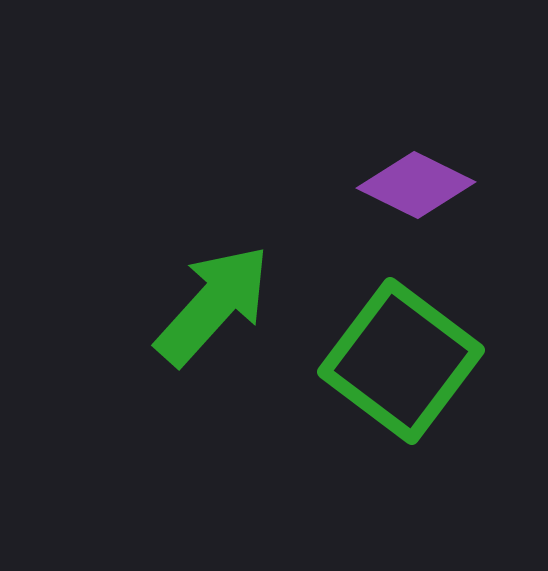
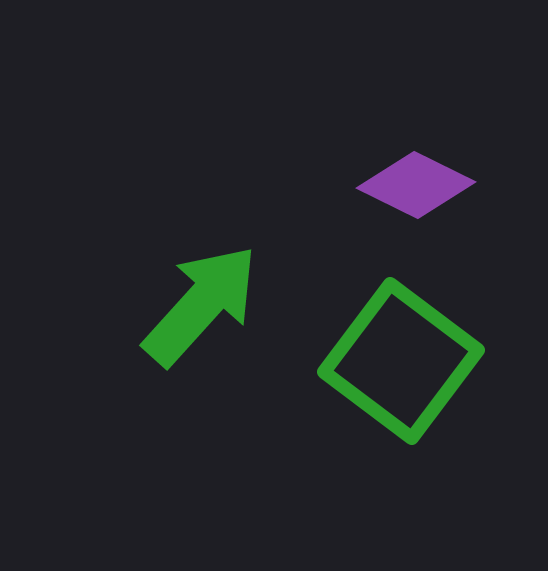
green arrow: moved 12 px left
